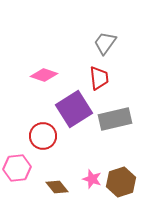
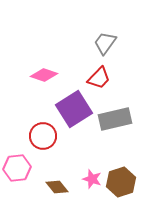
red trapezoid: rotated 50 degrees clockwise
